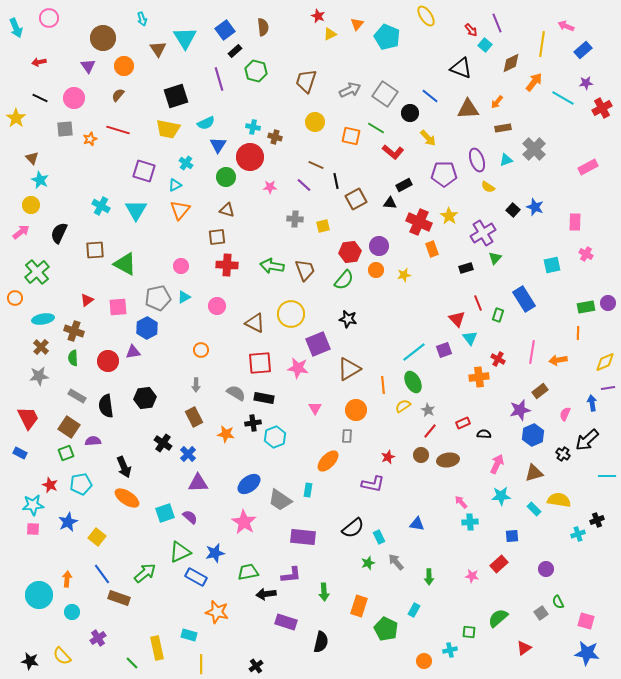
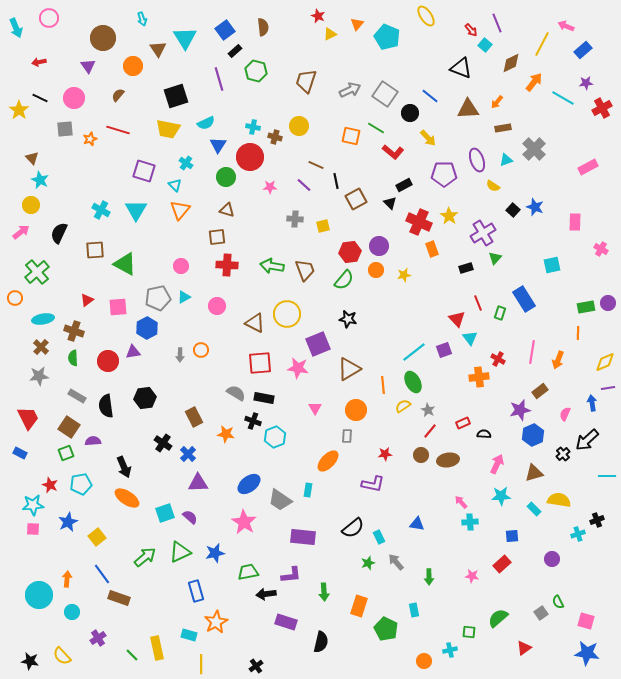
yellow line at (542, 44): rotated 20 degrees clockwise
orange circle at (124, 66): moved 9 px right
yellow star at (16, 118): moved 3 px right, 8 px up
yellow circle at (315, 122): moved 16 px left, 4 px down
cyan triangle at (175, 185): rotated 48 degrees counterclockwise
yellow semicircle at (488, 187): moved 5 px right, 1 px up
black triangle at (390, 203): rotated 40 degrees clockwise
cyan cross at (101, 206): moved 4 px down
pink cross at (586, 254): moved 15 px right, 5 px up
yellow circle at (291, 314): moved 4 px left
green rectangle at (498, 315): moved 2 px right, 2 px up
orange arrow at (558, 360): rotated 60 degrees counterclockwise
gray arrow at (196, 385): moved 16 px left, 30 px up
black cross at (253, 423): moved 2 px up; rotated 28 degrees clockwise
black cross at (563, 454): rotated 16 degrees clockwise
red star at (388, 457): moved 3 px left, 3 px up; rotated 16 degrees clockwise
yellow square at (97, 537): rotated 12 degrees clockwise
red rectangle at (499, 564): moved 3 px right
purple circle at (546, 569): moved 6 px right, 10 px up
green arrow at (145, 573): moved 16 px up
blue rectangle at (196, 577): moved 14 px down; rotated 45 degrees clockwise
cyan rectangle at (414, 610): rotated 40 degrees counterclockwise
orange star at (217, 612): moved 1 px left, 10 px down; rotated 30 degrees clockwise
green line at (132, 663): moved 8 px up
